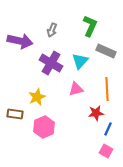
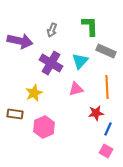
green L-shape: rotated 25 degrees counterclockwise
orange line: moved 2 px up
yellow star: moved 3 px left, 4 px up
